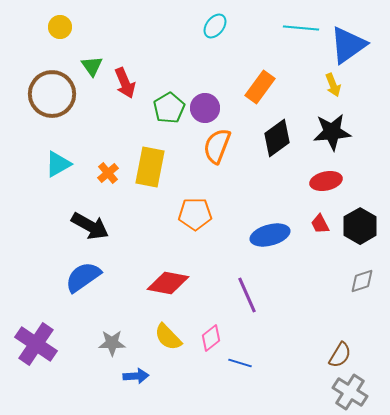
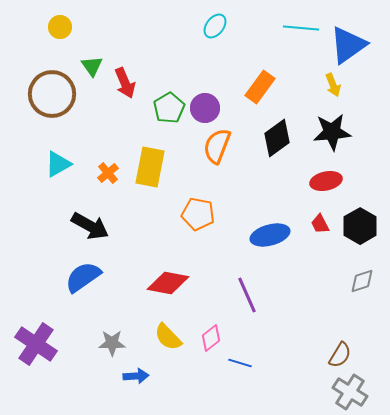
orange pentagon: moved 3 px right; rotated 12 degrees clockwise
